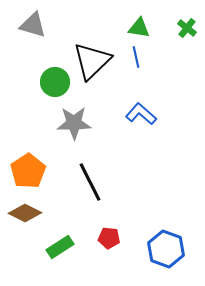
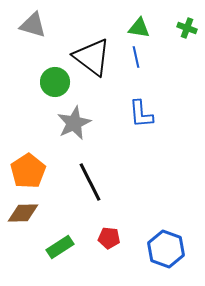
green cross: rotated 18 degrees counterclockwise
black triangle: moved 4 px up; rotated 39 degrees counterclockwise
blue L-shape: rotated 136 degrees counterclockwise
gray star: rotated 24 degrees counterclockwise
brown diamond: moved 2 px left; rotated 28 degrees counterclockwise
